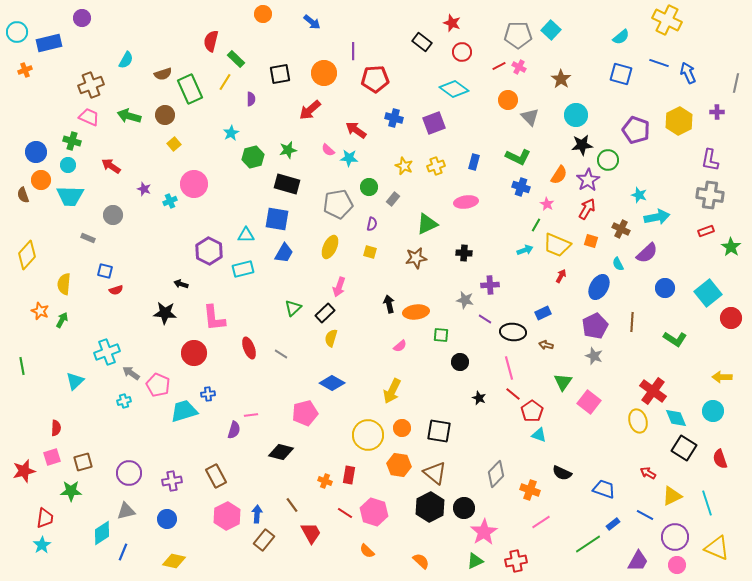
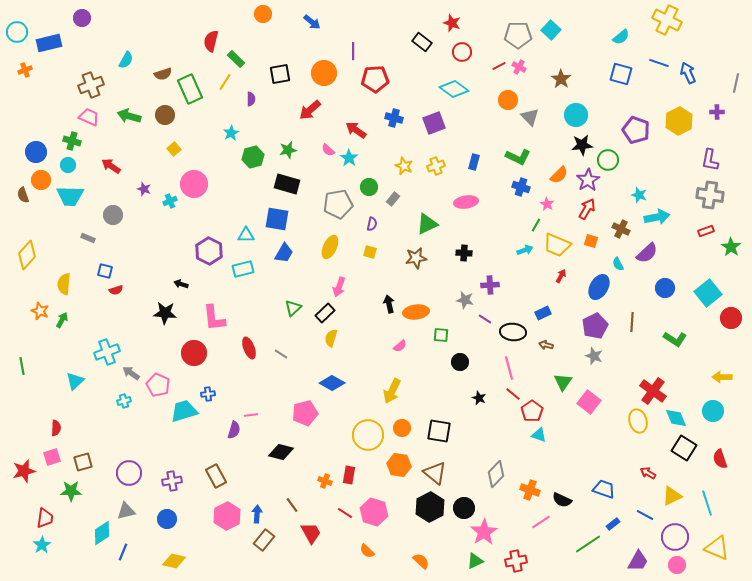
yellow square at (174, 144): moved 5 px down
cyan star at (349, 158): rotated 30 degrees clockwise
orange semicircle at (559, 175): rotated 12 degrees clockwise
black semicircle at (562, 473): moved 27 px down
